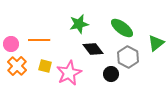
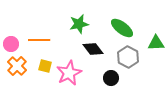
green triangle: rotated 36 degrees clockwise
black circle: moved 4 px down
